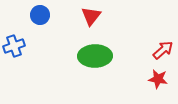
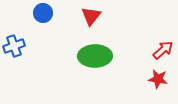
blue circle: moved 3 px right, 2 px up
